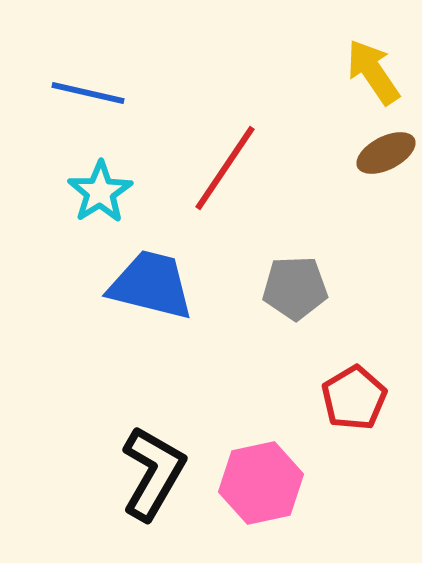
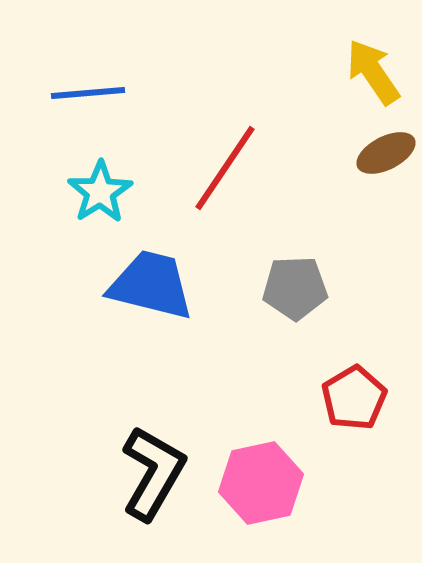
blue line: rotated 18 degrees counterclockwise
